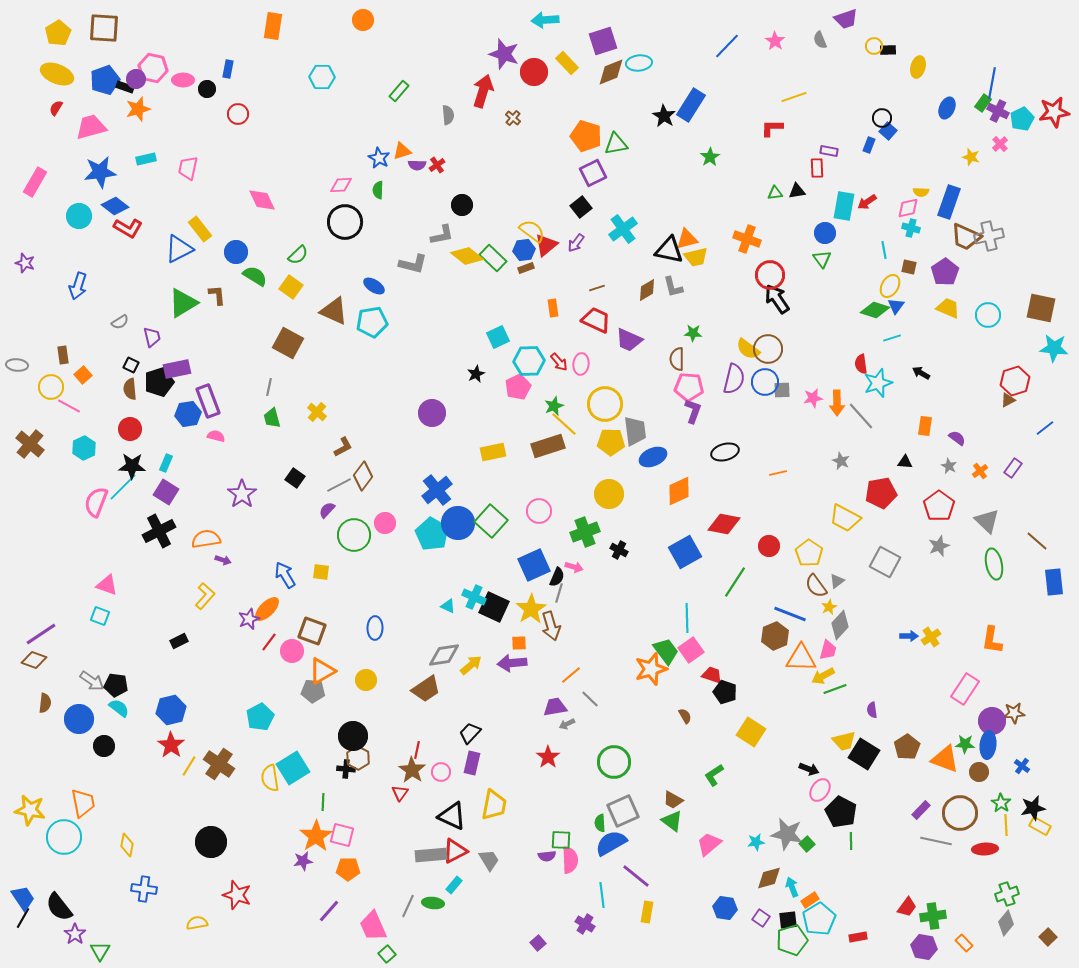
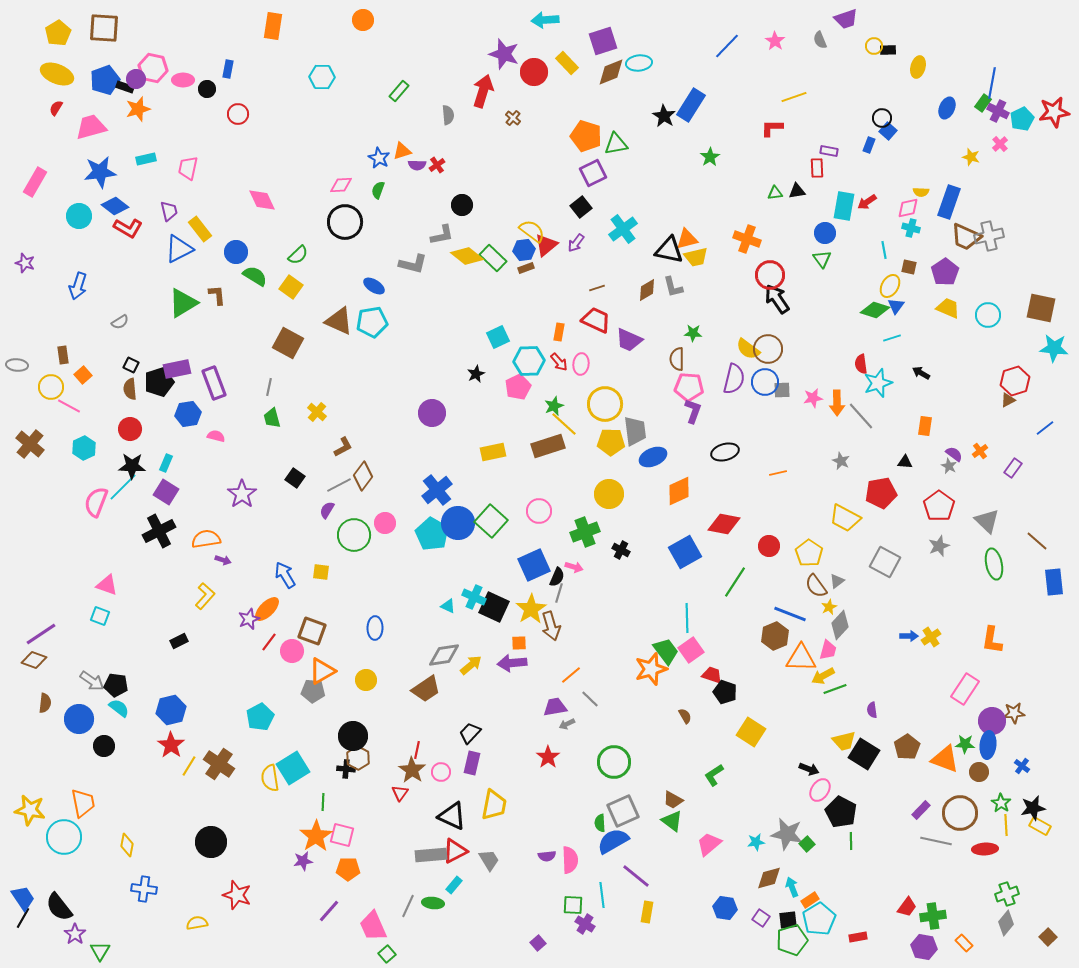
green semicircle at (378, 190): rotated 18 degrees clockwise
orange rectangle at (553, 308): moved 6 px right, 24 px down; rotated 18 degrees clockwise
brown triangle at (334, 311): moved 5 px right, 10 px down
purple trapezoid at (152, 337): moved 17 px right, 126 px up
purple rectangle at (208, 401): moved 6 px right, 18 px up
purple semicircle at (957, 438): moved 3 px left, 16 px down
orange cross at (980, 471): moved 20 px up
purple semicircle at (327, 510): rotated 12 degrees counterclockwise
black cross at (619, 550): moved 2 px right
green square at (561, 840): moved 12 px right, 65 px down
blue semicircle at (611, 843): moved 2 px right, 2 px up
